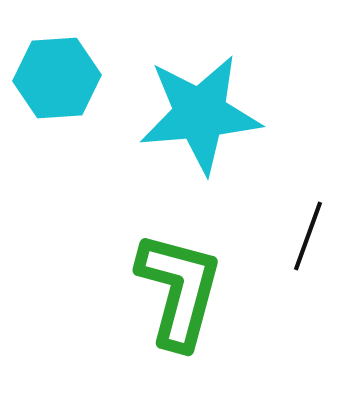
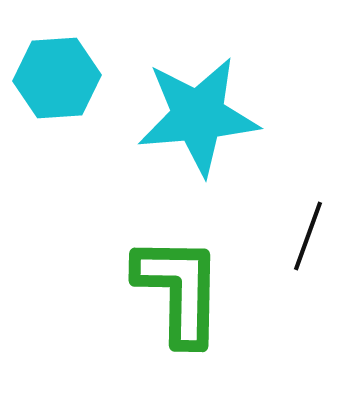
cyan star: moved 2 px left, 2 px down
green L-shape: rotated 14 degrees counterclockwise
